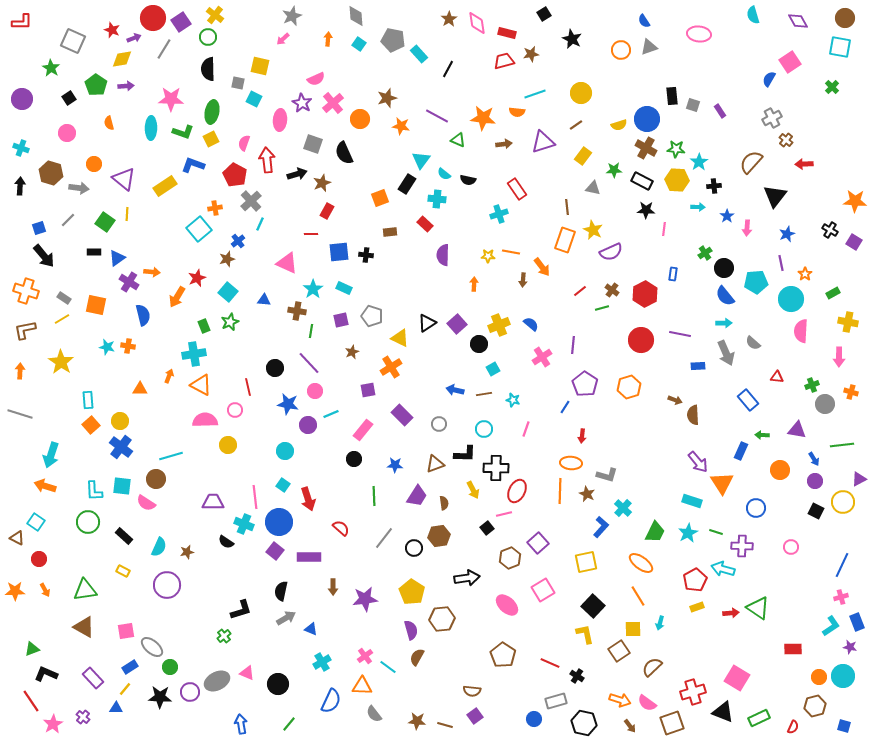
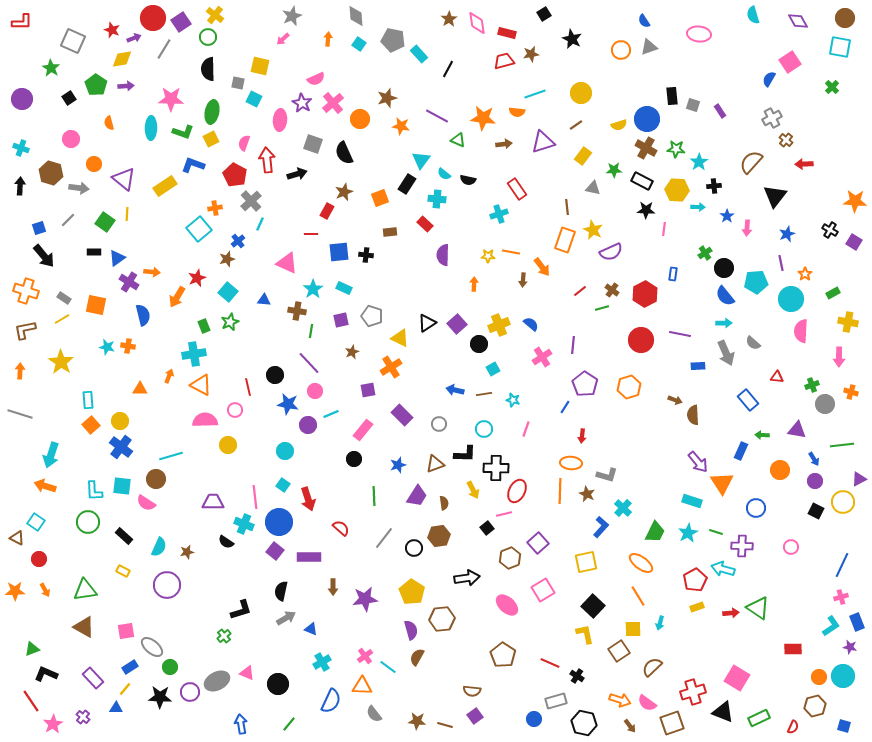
pink circle at (67, 133): moved 4 px right, 6 px down
yellow hexagon at (677, 180): moved 10 px down
brown star at (322, 183): moved 22 px right, 9 px down
black circle at (275, 368): moved 7 px down
blue star at (395, 465): moved 3 px right; rotated 21 degrees counterclockwise
